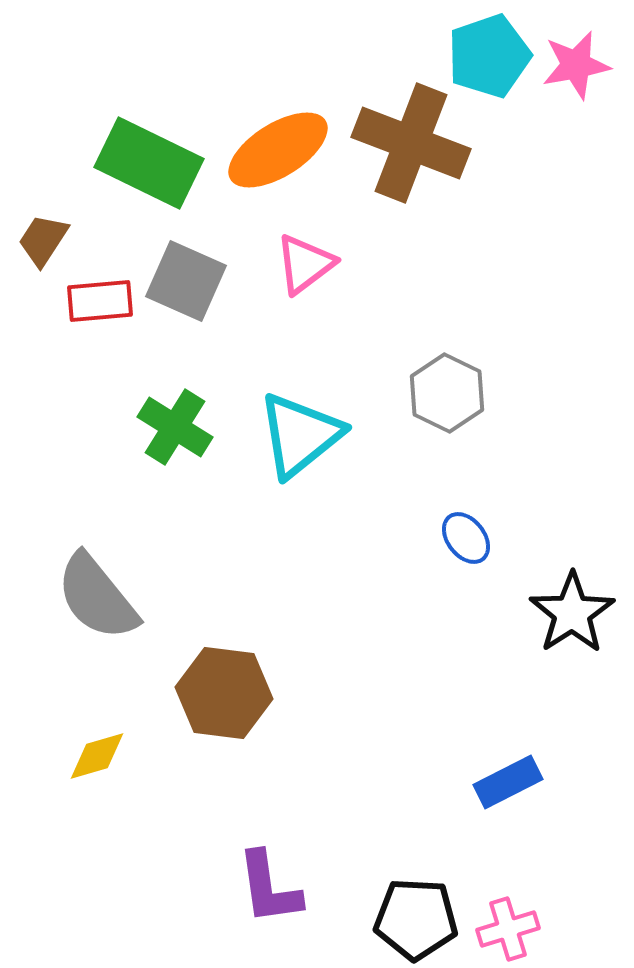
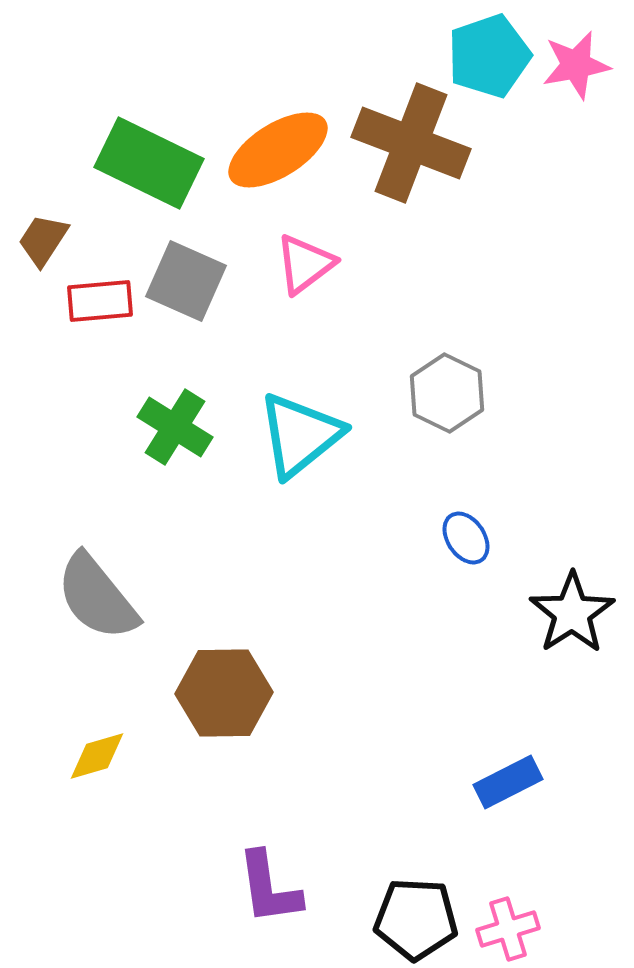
blue ellipse: rotated 4 degrees clockwise
brown hexagon: rotated 8 degrees counterclockwise
